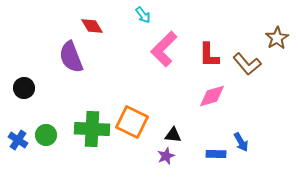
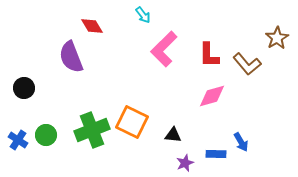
green cross: moved 1 px down; rotated 24 degrees counterclockwise
purple star: moved 19 px right, 7 px down
